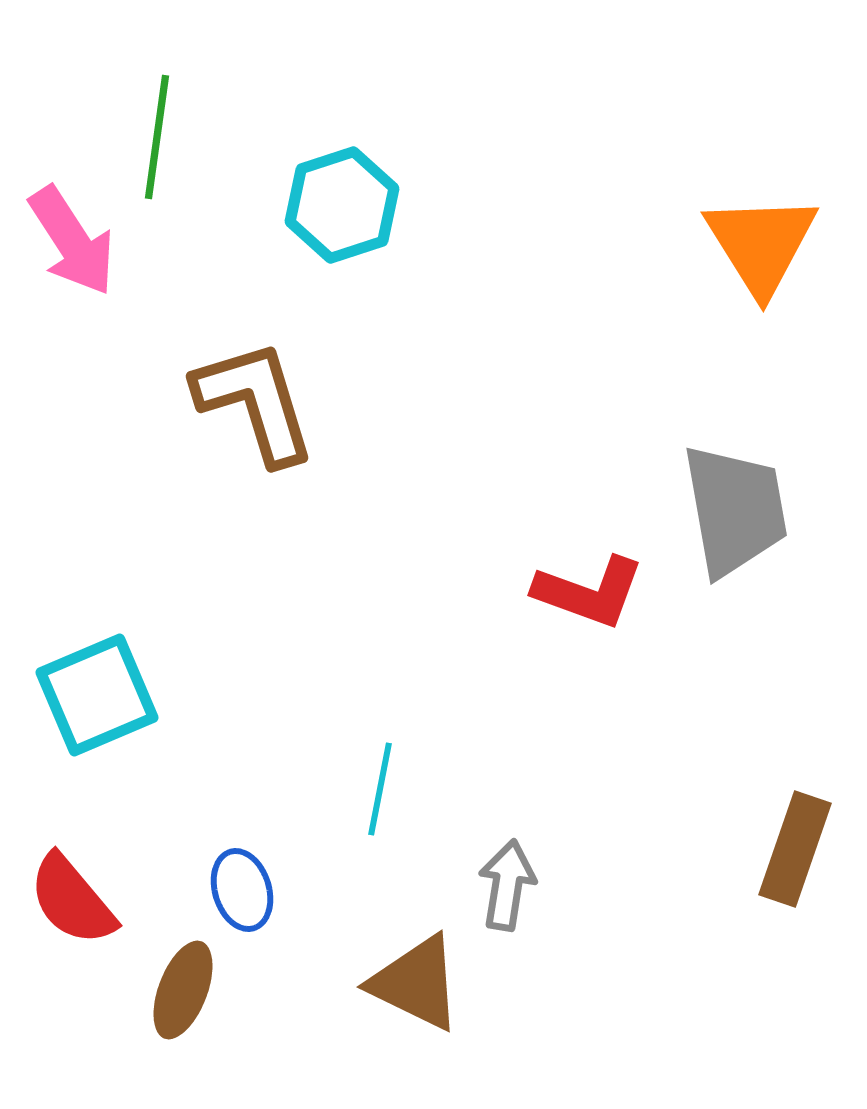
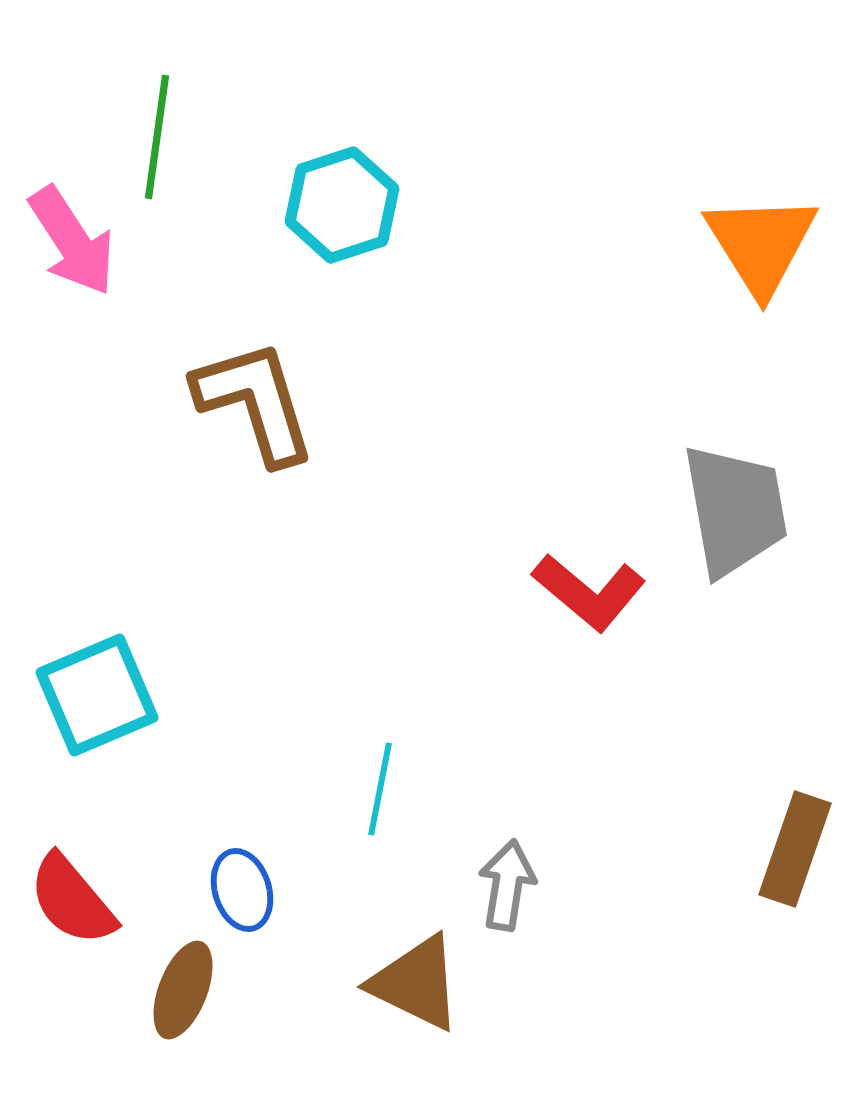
red L-shape: rotated 20 degrees clockwise
